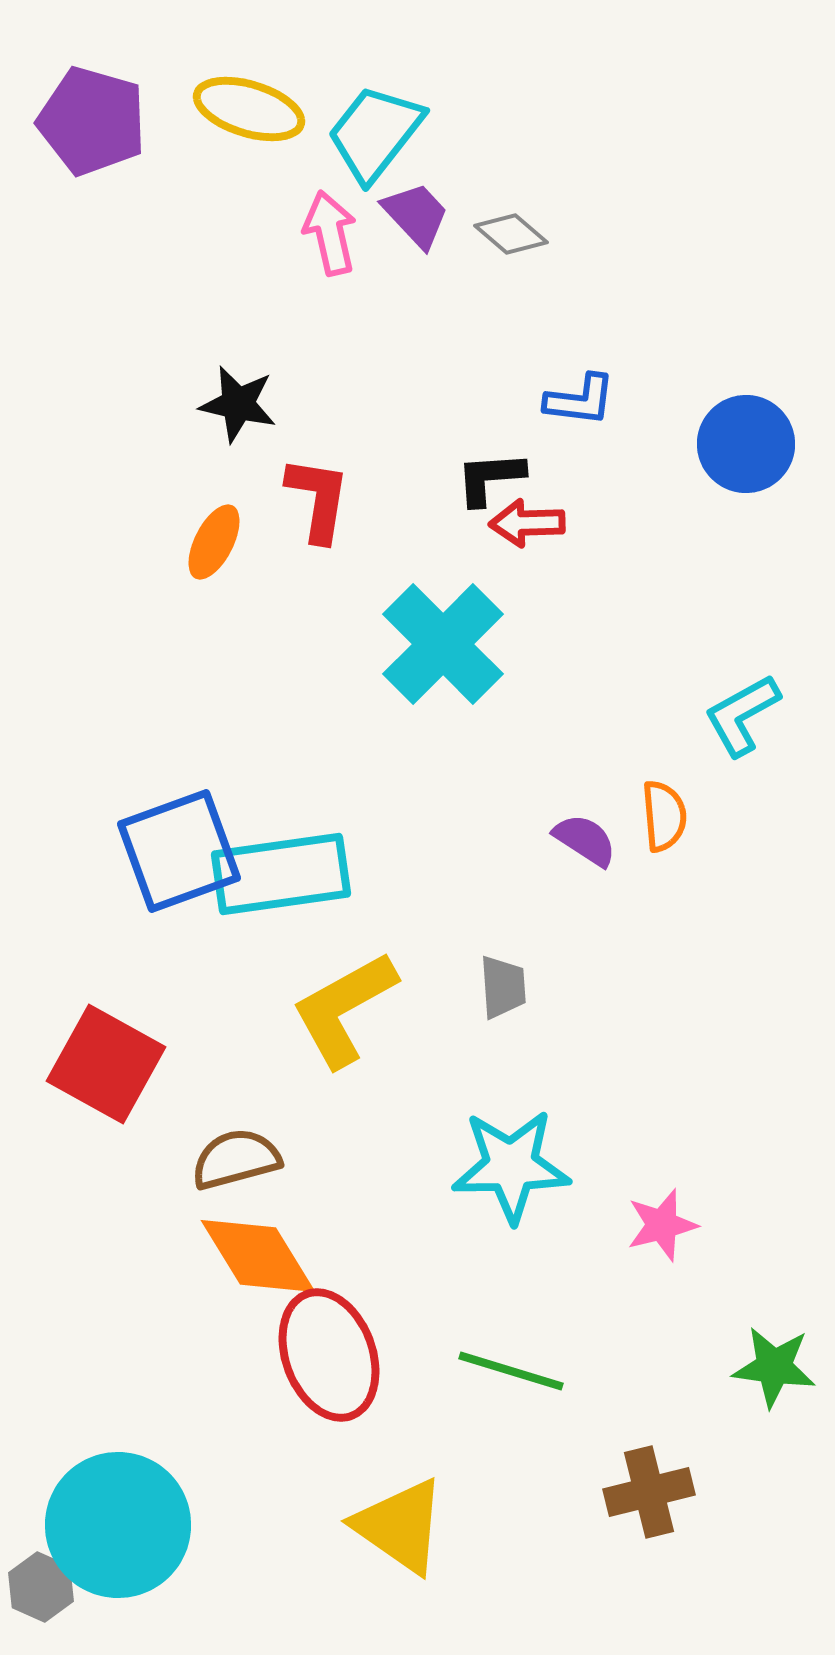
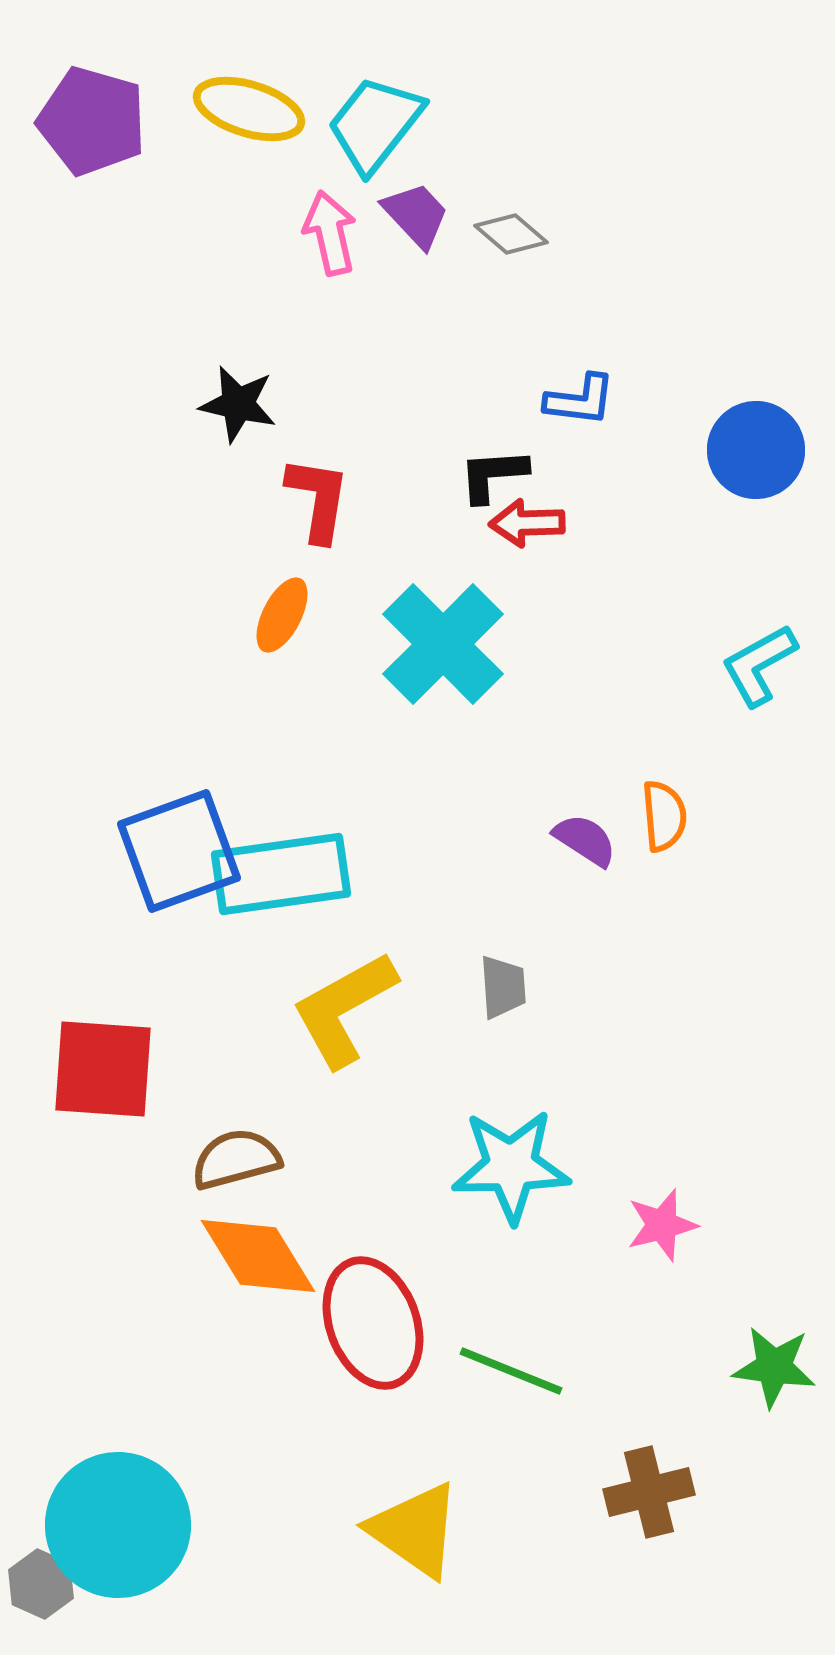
cyan trapezoid: moved 9 px up
blue circle: moved 10 px right, 6 px down
black L-shape: moved 3 px right, 3 px up
orange ellipse: moved 68 px right, 73 px down
cyan L-shape: moved 17 px right, 50 px up
red square: moved 3 px left, 5 px down; rotated 25 degrees counterclockwise
red ellipse: moved 44 px right, 32 px up
green line: rotated 5 degrees clockwise
yellow triangle: moved 15 px right, 4 px down
gray hexagon: moved 3 px up
